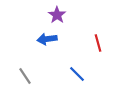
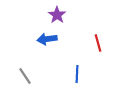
blue line: rotated 48 degrees clockwise
